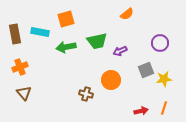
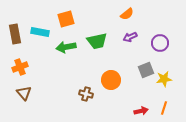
purple arrow: moved 10 px right, 14 px up
